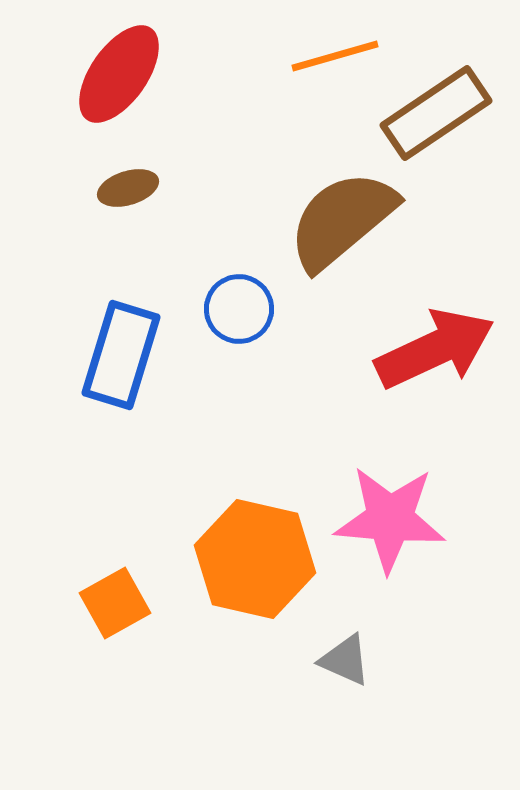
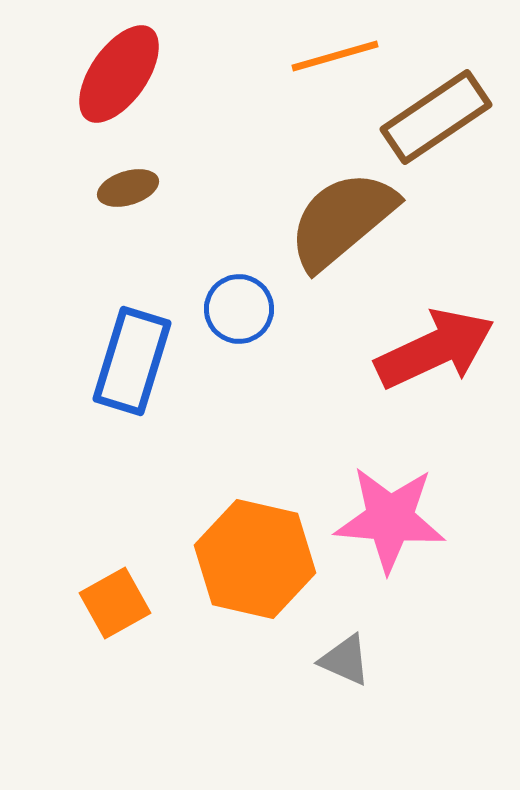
brown rectangle: moved 4 px down
blue rectangle: moved 11 px right, 6 px down
